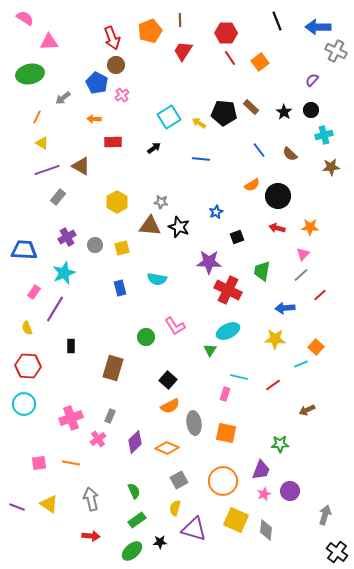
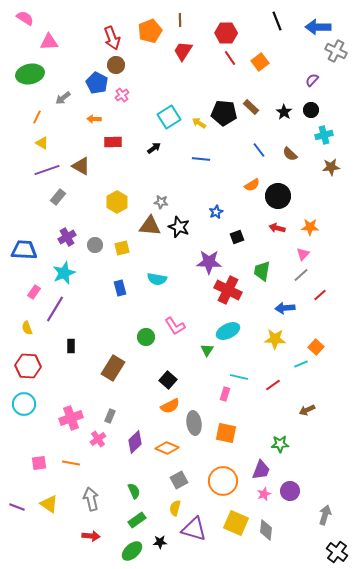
green triangle at (210, 350): moved 3 px left
brown rectangle at (113, 368): rotated 15 degrees clockwise
yellow square at (236, 520): moved 3 px down
